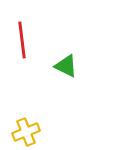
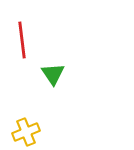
green triangle: moved 13 px left, 8 px down; rotated 30 degrees clockwise
